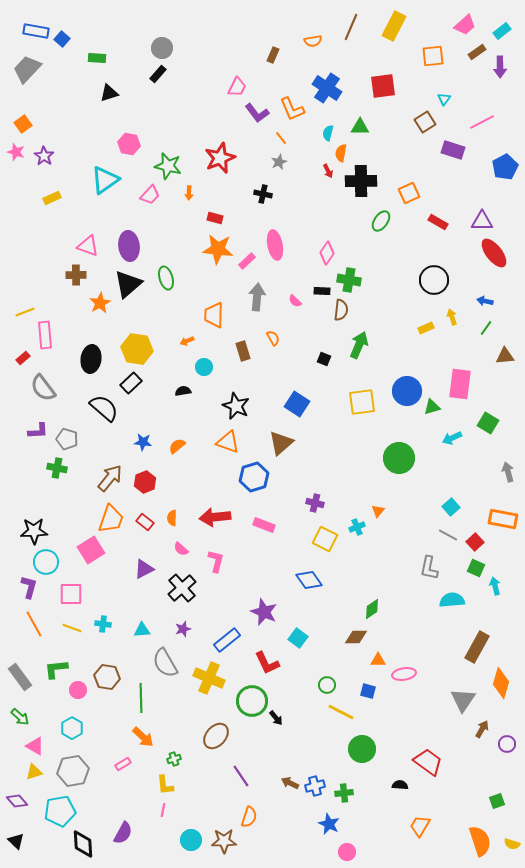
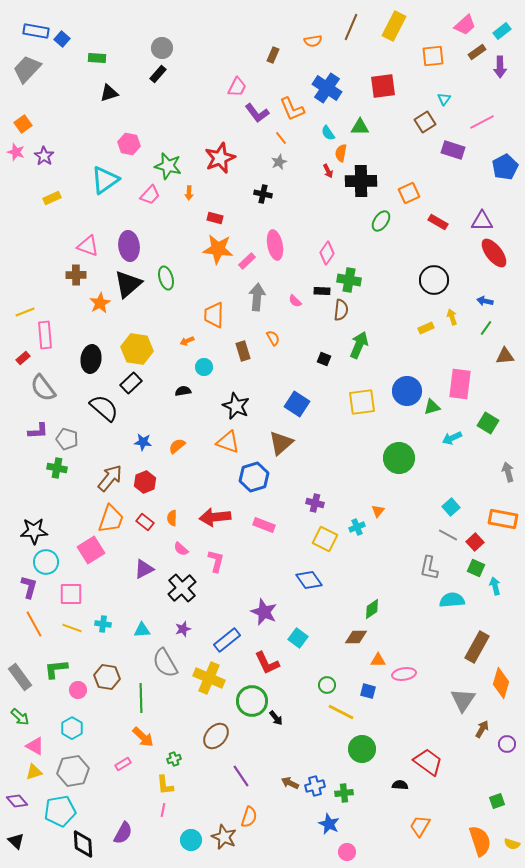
cyan semicircle at (328, 133): rotated 49 degrees counterclockwise
brown star at (224, 841): moved 4 px up; rotated 25 degrees clockwise
